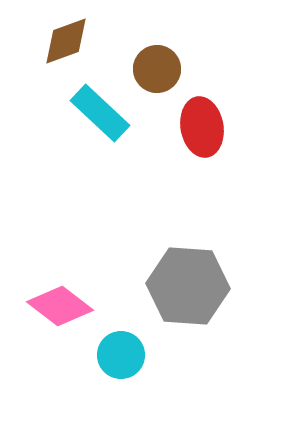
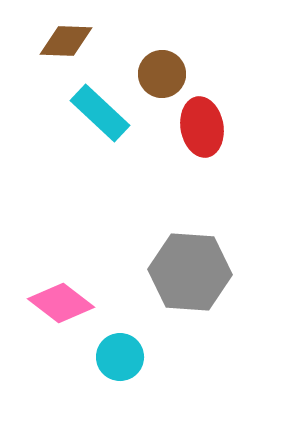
brown diamond: rotated 22 degrees clockwise
brown circle: moved 5 px right, 5 px down
gray hexagon: moved 2 px right, 14 px up
pink diamond: moved 1 px right, 3 px up
cyan circle: moved 1 px left, 2 px down
